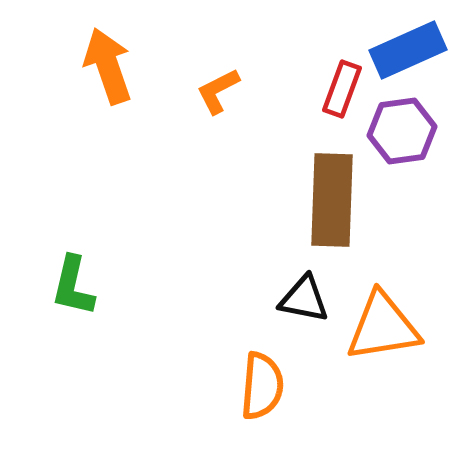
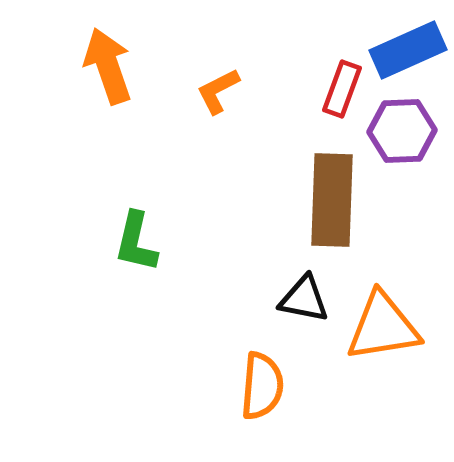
purple hexagon: rotated 6 degrees clockwise
green L-shape: moved 63 px right, 44 px up
